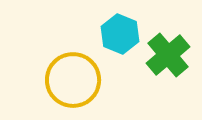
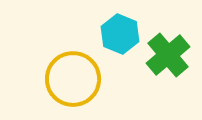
yellow circle: moved 1 px up
